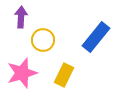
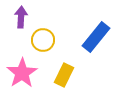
pink star: rotated 16 degrees counterclockwise
